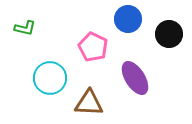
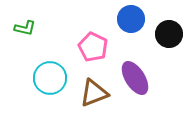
blue circle: moved 3 px right
brown triangle: moved 5 px right, 10 px up; rotated 24 degrees counterclockwise
